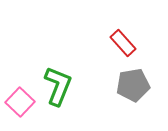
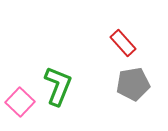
gray pentagon: moved 1 px up
